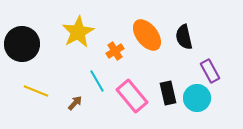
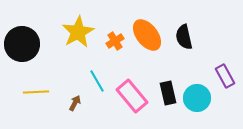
orange cross: moved 10 px up
purple rectangle: moved 15 px right, 5 px down
yellow line: moved 1 px down; rotated 25 degrees counterclockwise
brown arrow: rotated 14 degrees counterclockwise
